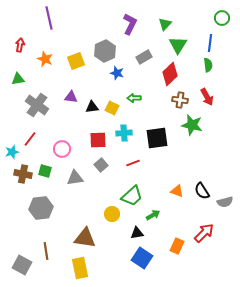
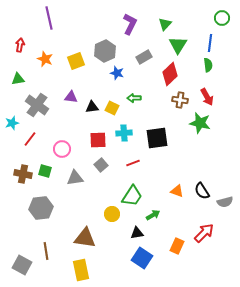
green star at (192, 125): moved 8 px right, 2 px up
cyan star at (12, 152): moved 29 px up
green trapezoid at (132, 196): rotated 15 degrees counterclockwise
yellow rectangle at (80, 268): moved 1 px right, 2 px down
